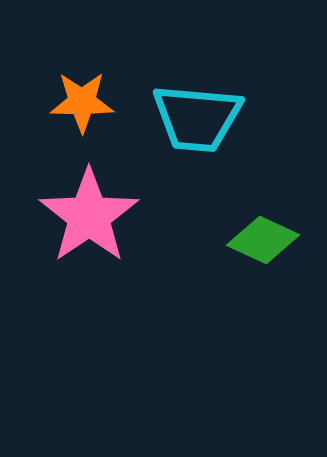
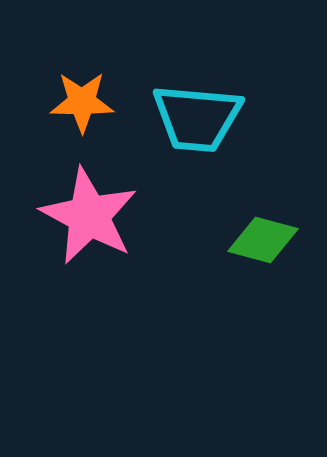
pink star: rotated 10 degrees counterclockwise
green diamond: rotated 10 degrees counterclockwise
